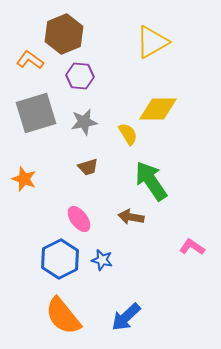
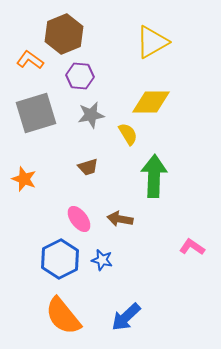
yellow diamond: moved 7 px left, 7 px up
gray star: moved 7 px right, 7 px up
green arrow: moved 3 px right, 5 px up; rotated 36 degrees clockwise
brown arrow: moved 11 px left, 2 px down
